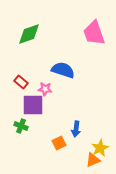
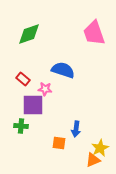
red rectangle: moved 2 px right, 3 px up
green cross: rotated 16 degrees counterclockwise
orange square: rotated 32 degrees clockwise
